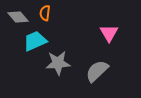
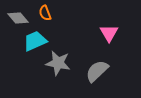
orange semicircle: rotated 28 degrees counterclockwise
gray diamond: moved 1 px down
gray star: rotated 15 degrees clockwise
